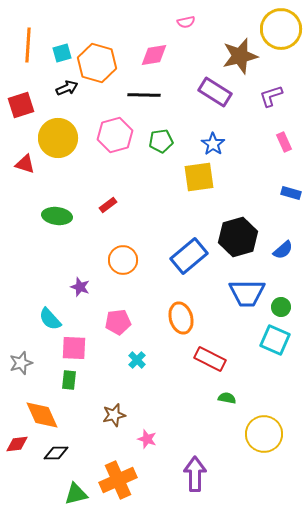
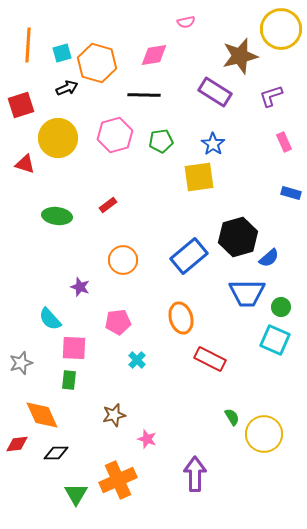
blue semicircle at (283, 250): moved 14 px left, 8 px down
green semicircle at (227, 398): moved 5 px right, 19 px down; rotated 48 degrees clockwise
green triangle at (76, 494): rotated 45 degrees counterclockwise
